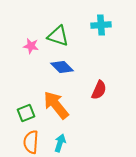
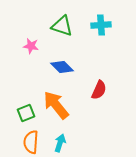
green triangle: moved 4 px right, 10 px up
